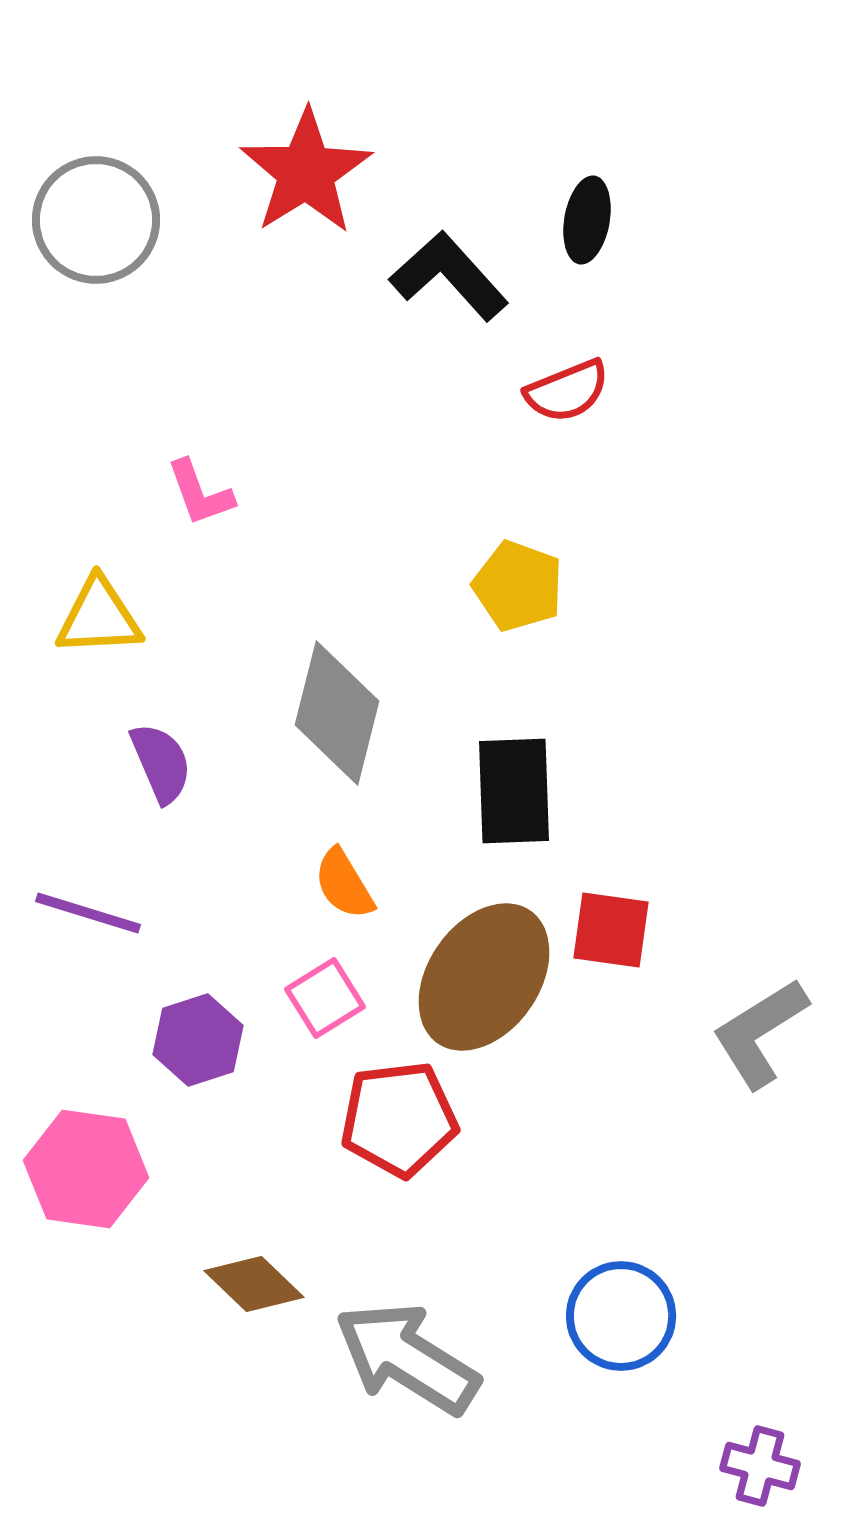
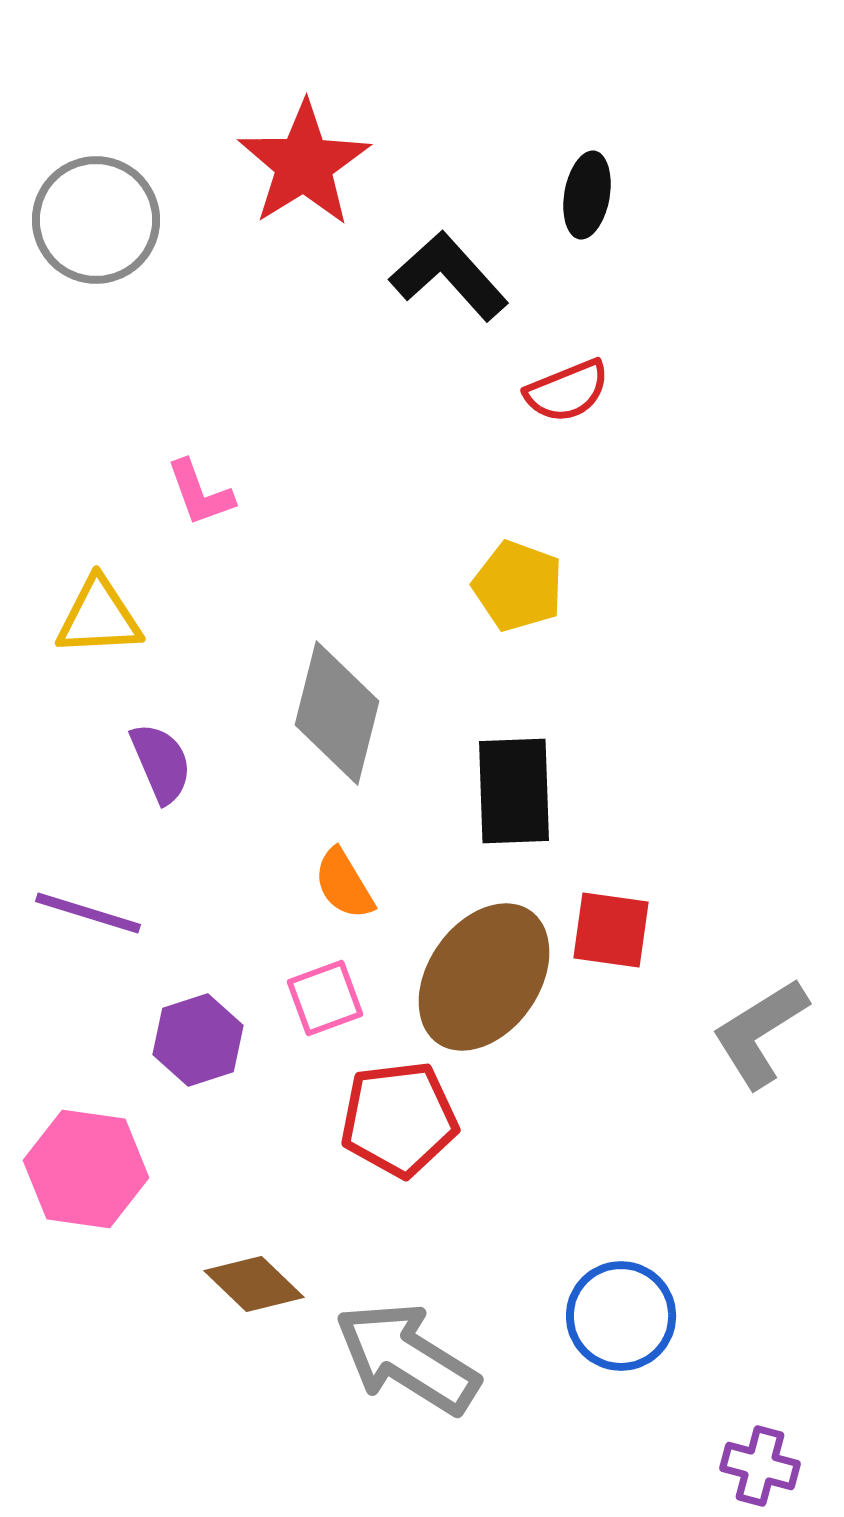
red star: moved 2 px left, 8 px up
black ellipse: moved 25 px up
pink square: rotated 12 degrees clockwise
